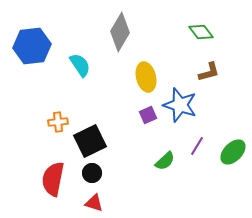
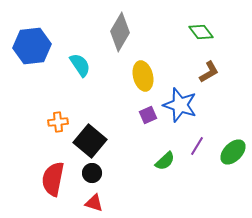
brown L-shape: rotated 15 degrees counterclockwise
yellow ellipse: moved 3 px left, 1 px up
black square: rotated 24 degrees counterclockwise
